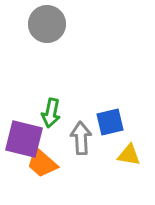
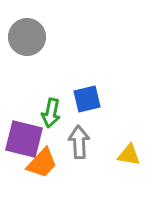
gray circle: moved 20 px left, 13 px down
blue square: moved 23 px left, 23 px up
gray arrow: moved 2 px left, 4 px down
orange trapezoid: rotated 88 degrees counterclockwise
